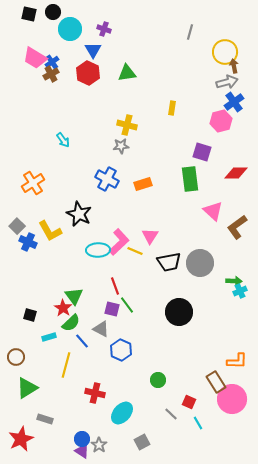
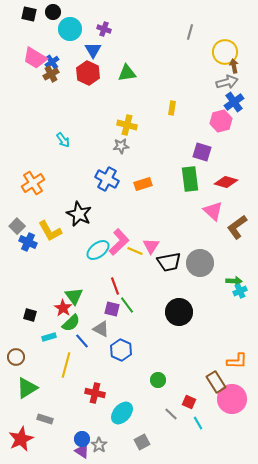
red diamond at (236, 173): moved 10 px left, 9 px down; rotated 15 degrees clockwise
pink triangle at (150, 236): moved 1 px right, 10 px down
cyan ellipse at (98, 250): rotated 35 degrees counterclockwise
